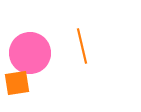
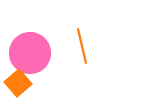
orange square: moved 1 px right; rotated 32 degrees counterclockwise
